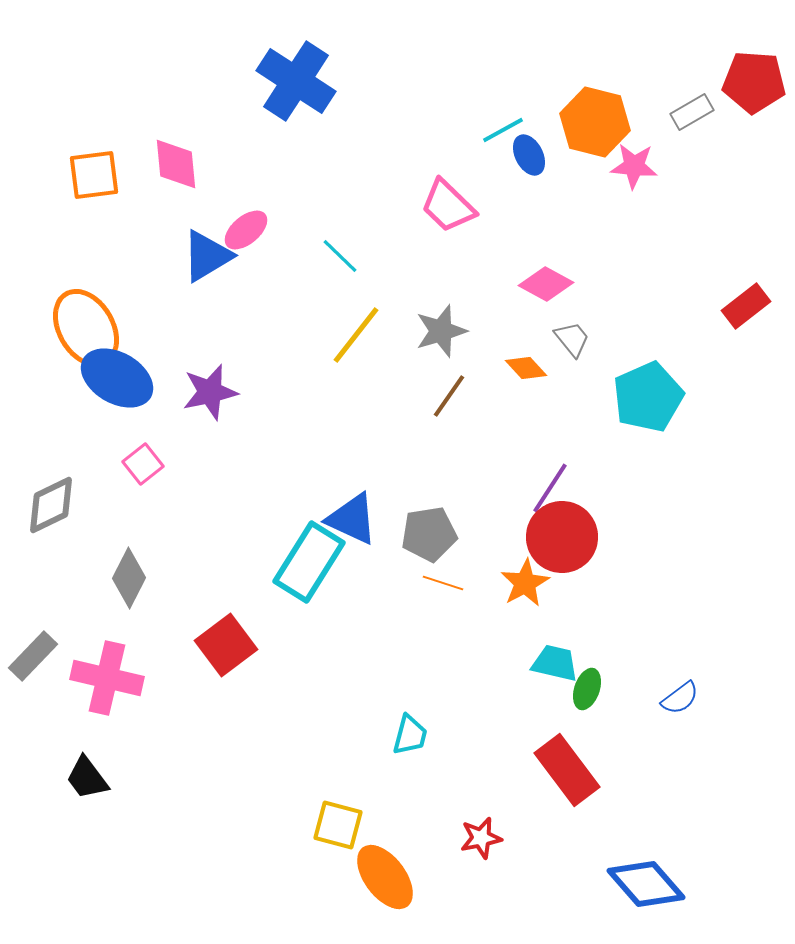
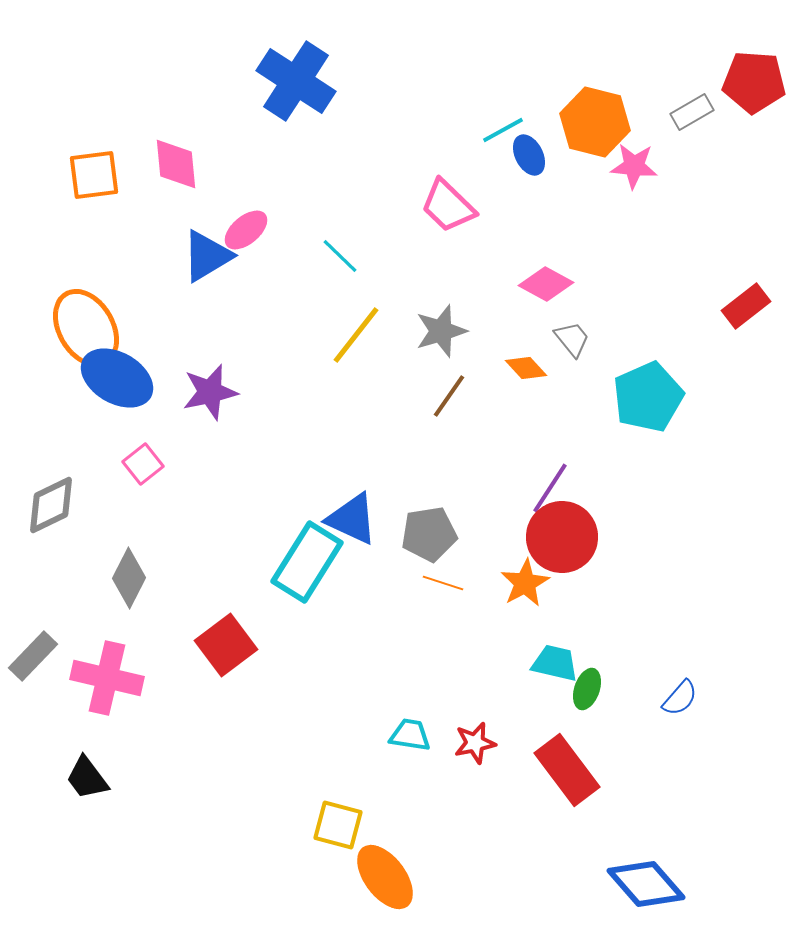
cyan rectangle at (309, 562): moved 2 px left
blue semicircle at (680, 698): rotated 12 degrees counterclockwise
cyan trapezoid at (410, 735): rotated 96 degrees counterclockwise
red star at (481, 838): moved 6 px left, 95 px up
